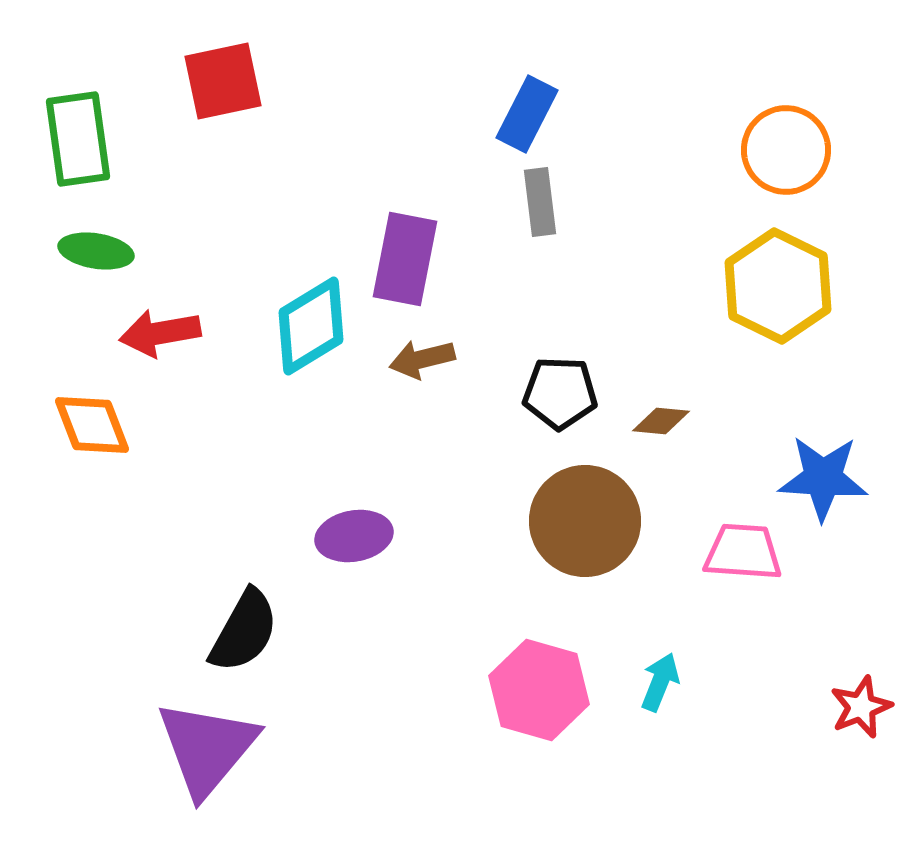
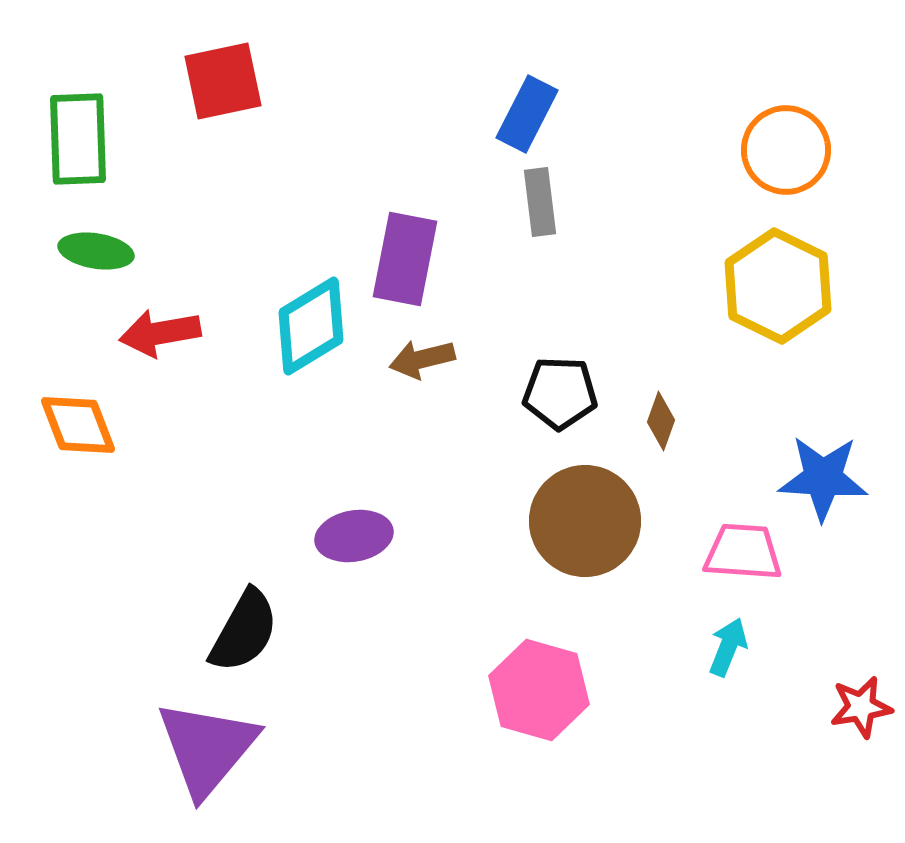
green rectangle: rotated 6 degrees clockwise
brown diamond: rotated 76 degrees counterclockwise
orange diamond: moved 14 px left
cyan arrow: moved 68 px right, 35 px up
red star: rotated 12 degrees clockwise
